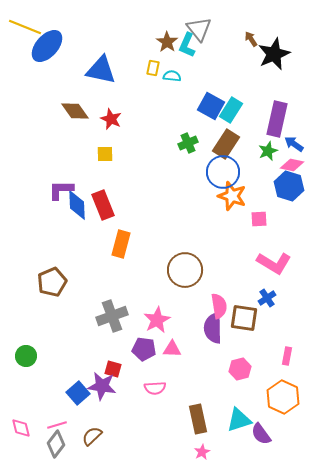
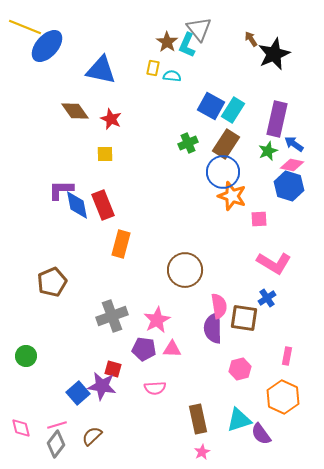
cyan rectangle at (231, 110): moved 2 px right
blue diamond at (77, 205): rotated 8 degrees counterclockwise
